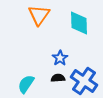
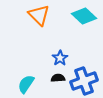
orange triangle: rotated 20 degrees counterclockwise
cyan diamond: moved 5 px right, 7 px up; rotated 45 degrees counterclockwise
blue cross: rotated 36 degrees clockwise
